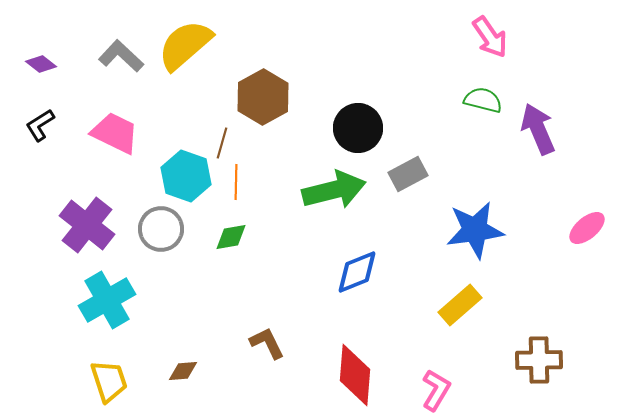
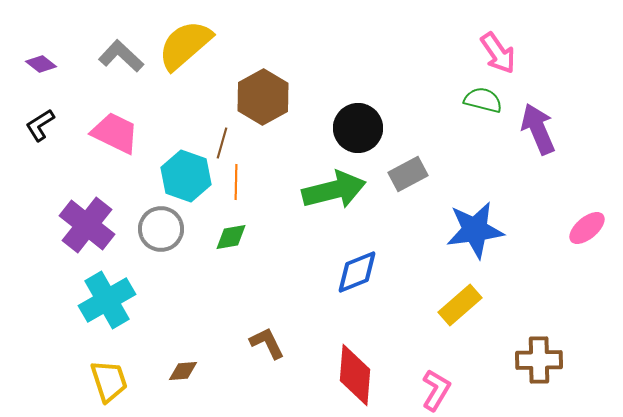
pink arrow: moved 8 px right, 16 px down
